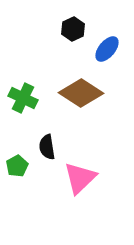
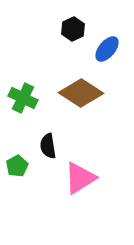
black semicircle: moved 1 px right, 1 px up
pink triangle: rotated 12 degrees clockwise
